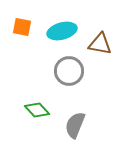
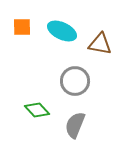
orange square: rotated 12 degrees counterclockwise
cyan ellipse: rotated 40 degrees clockwise
gray circle: moved 6 px right, 10 px down
